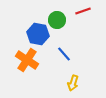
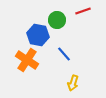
blue hexagon: moved 1 px down
